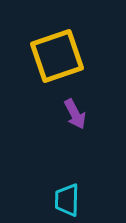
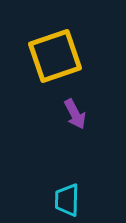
yellow square: moved 2 px left
